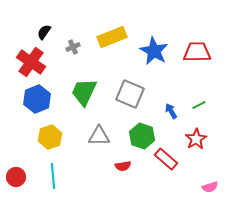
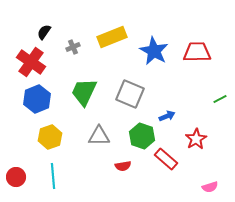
green line: moved 21 px right, 6 px up
blue arrow: moved 4 px left, 5 px down; rotated 98 degrees clockwise
